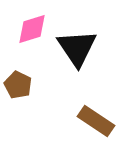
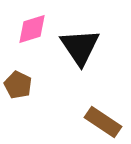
black triangle: moved 3 px right, 1 px up
brown rectangle: moved 7 px right, 1 px down
